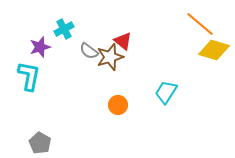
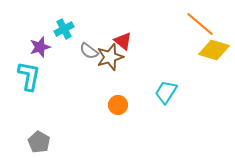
gray pentagon: moved 1 px left, 1 px up
